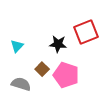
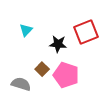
cyan triangle: moved 9 px right, 16 px up
